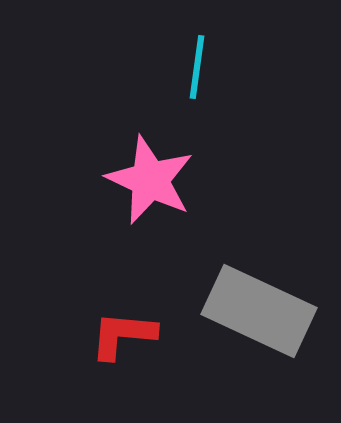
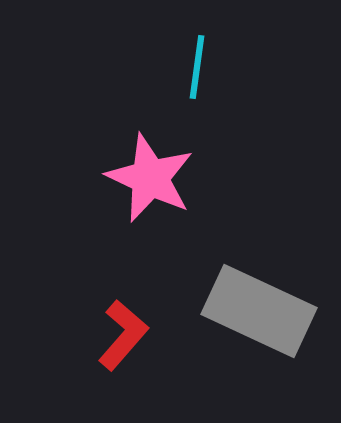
pink star: moved 2 px up
red L-shape: rotated 126 degrees clockwise
